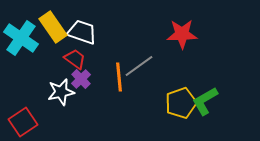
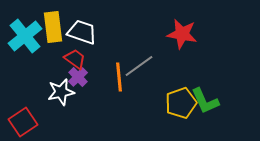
yellow rectangle: rotated 28 degrees clockwise
red star: rotated 12 degrees clockwise
cyan cross: moved 4 px right, 2 px up; rotated 16 degrees clockwise
purple cross: moved 3 px left, 2 px up
green L-shape: rotated 84 degrees counterclockwise
